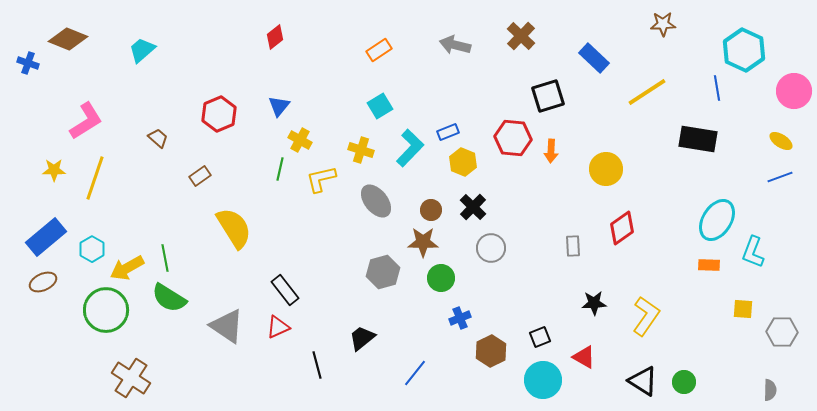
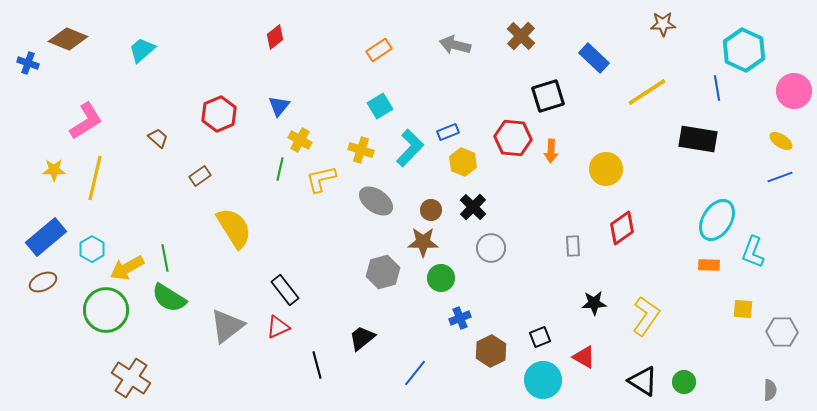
yellow line at (95, 178): rotated 6 degrees counterclockwise
gray ellipse at (376, 201): rotated 16 degrees counterclockwise
gray triangle at (227, 326): rotated 48 degrees clockwise
